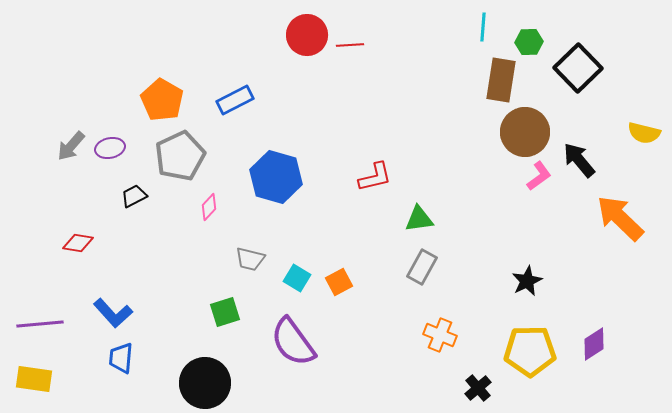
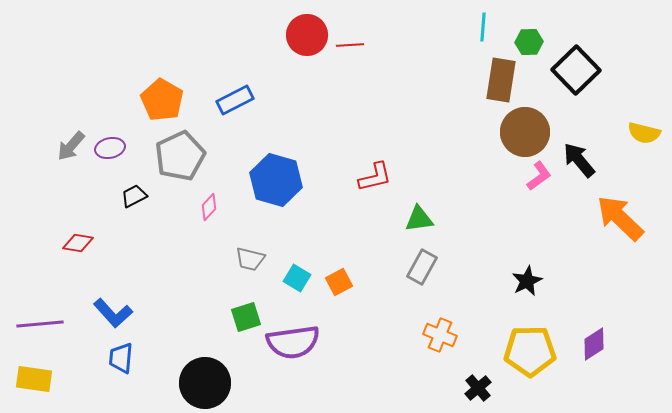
black square: moved 2 px left, 2 px down
blue hexagon: moved 3 px down
green square: moved 21 px right, 5 px down
purple semicircle: rotated 62 degrees counterclockwise
